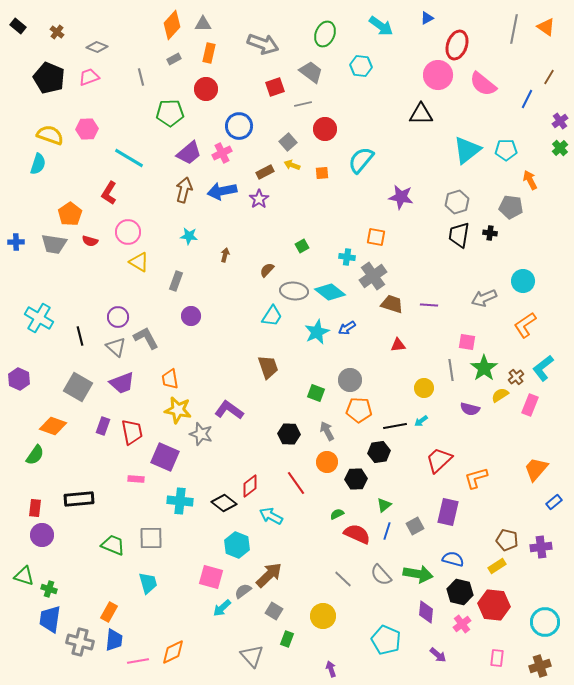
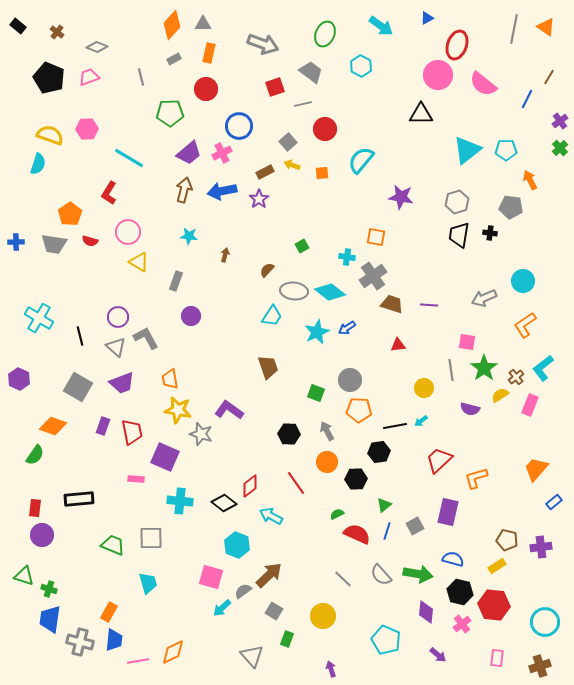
cyan hexagon at (361, 66): rotated 20 degrees clockwise
